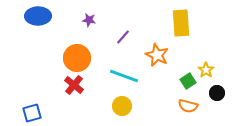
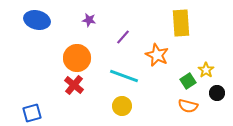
blue ellipse: moved 1 px left, 4 px down; rotated 15 degrees clockwise
